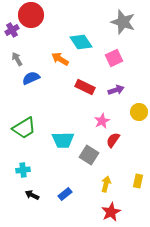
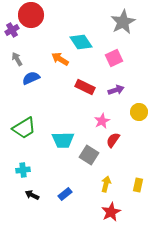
gray star: rotated 25 degrees clockwise
yellow rectangle: moved 4 px down
